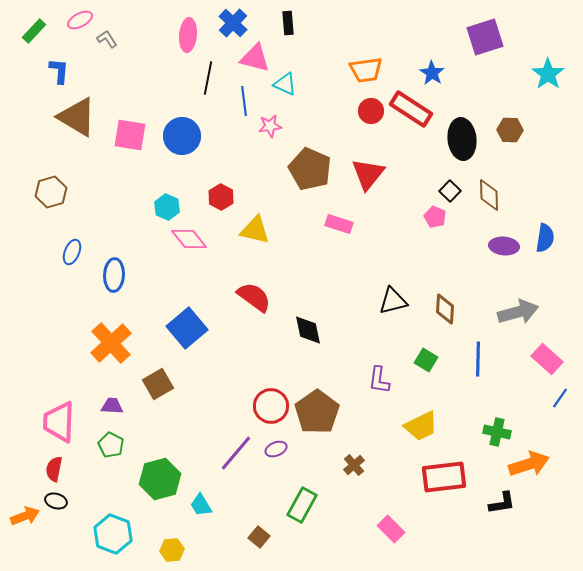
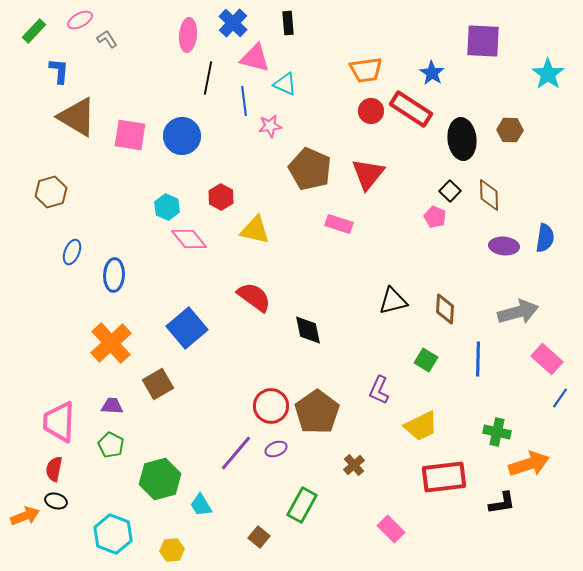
purple square at (485, 37): moved 2 px left, 4 px down; rotated 21 degrees clockwise
purple L-shape at (379, 380): moved 10 px down; rotated 16 degrees clockwise
